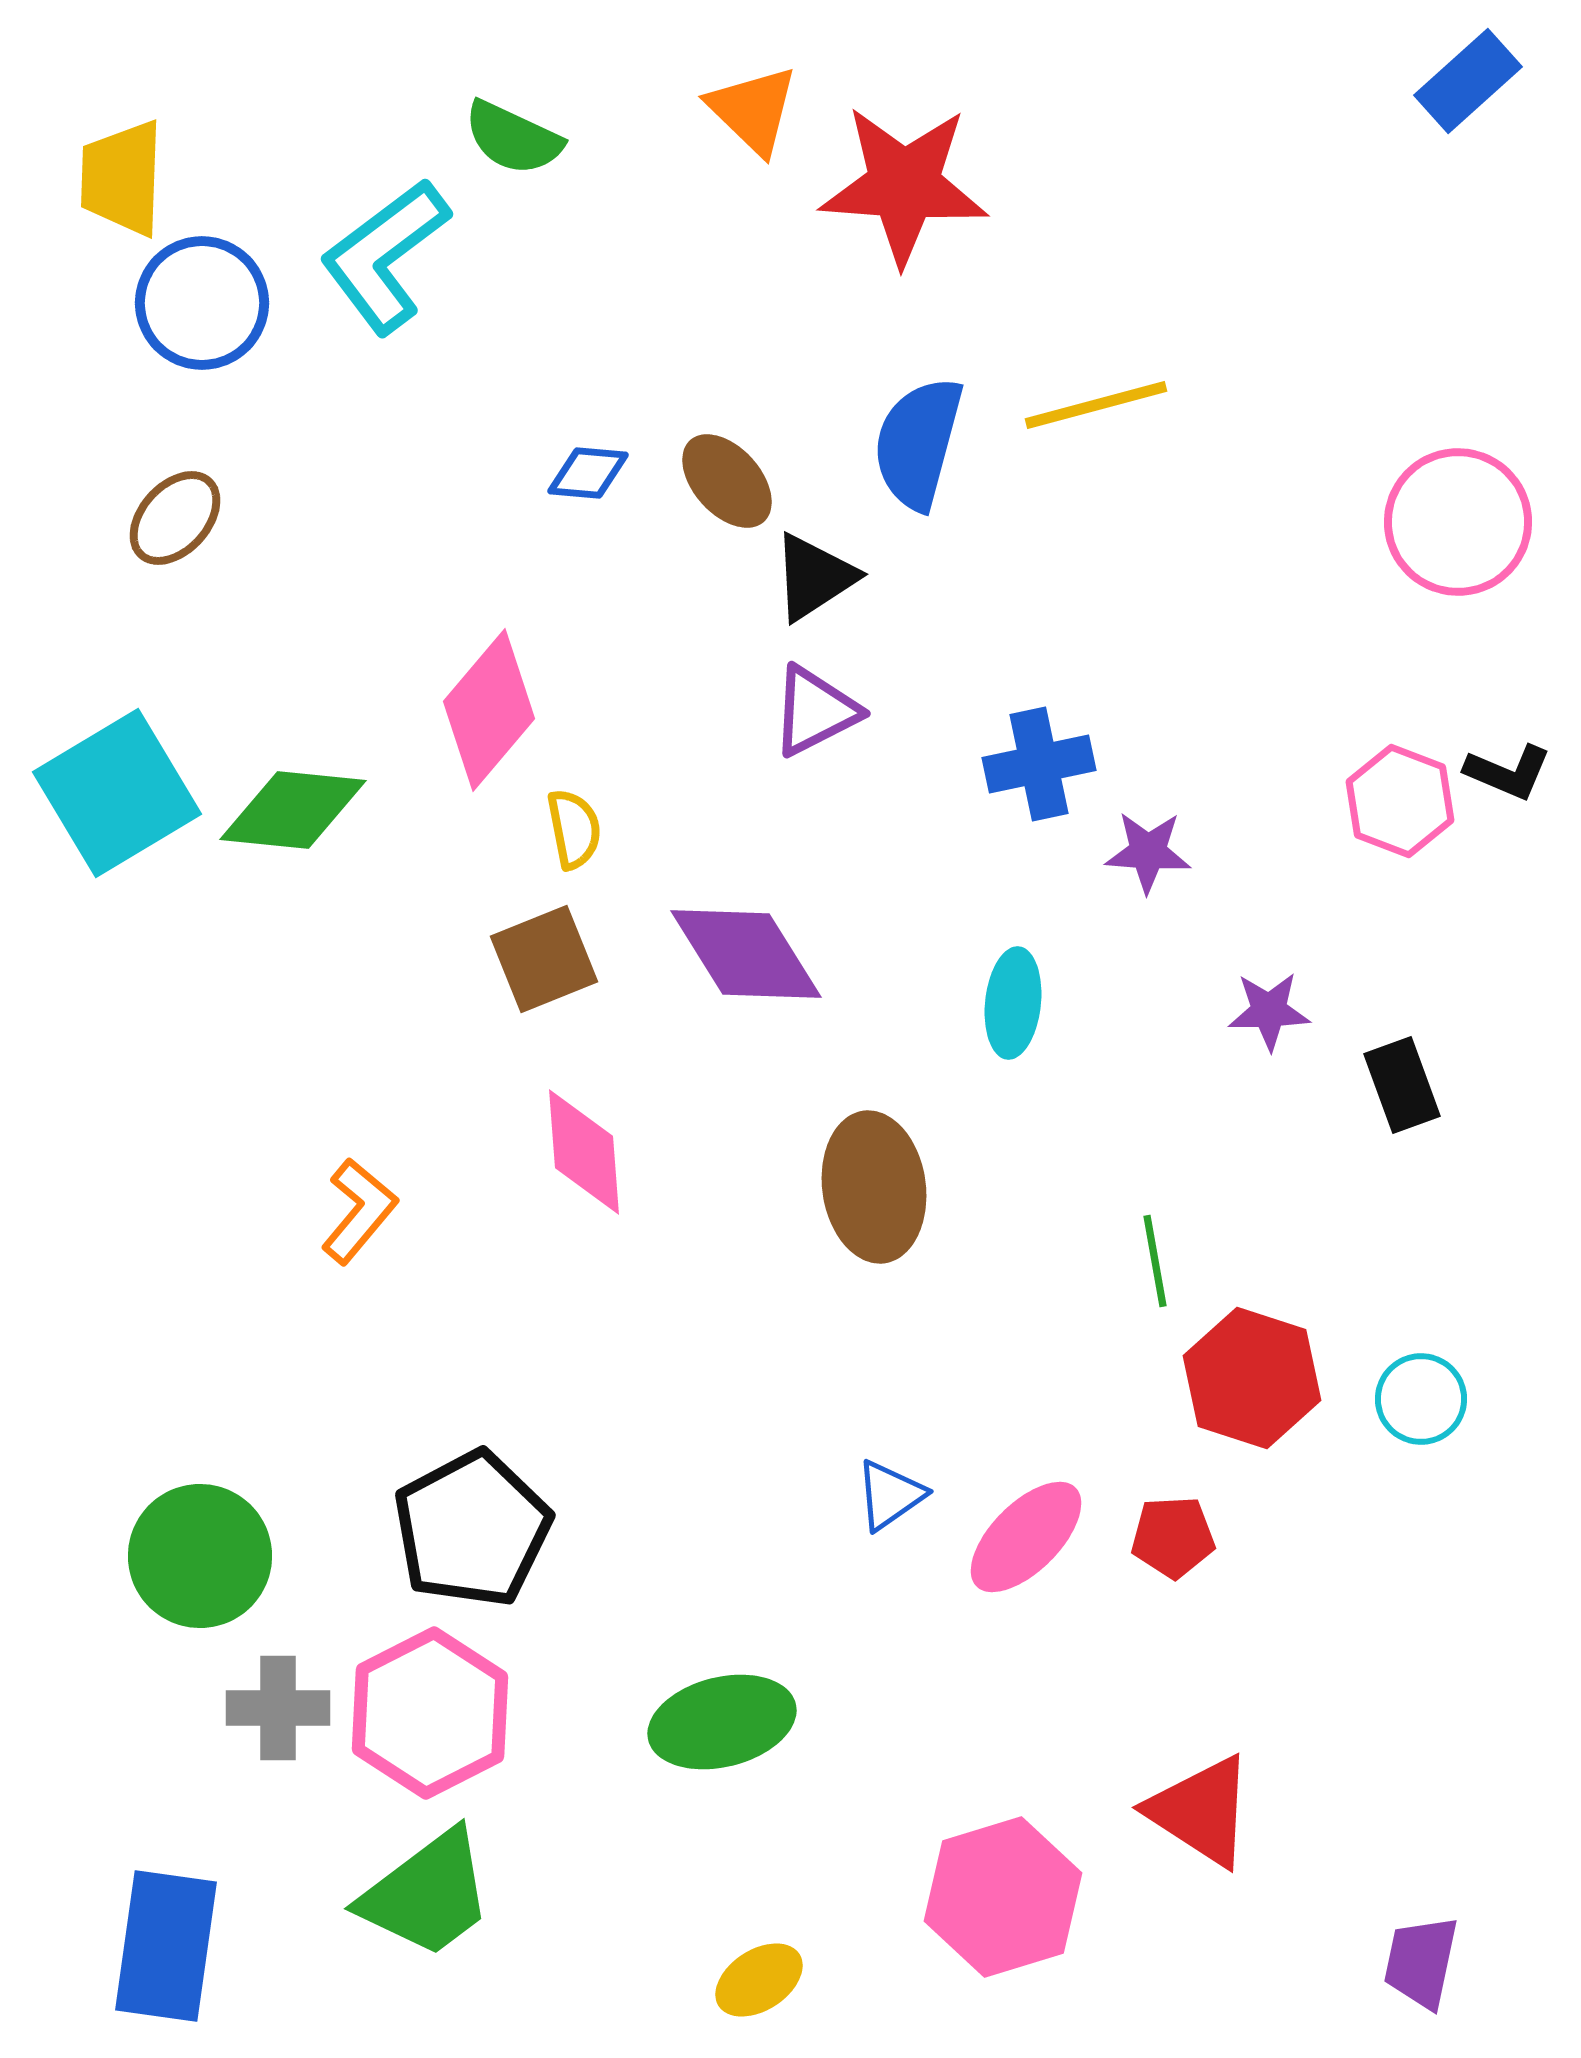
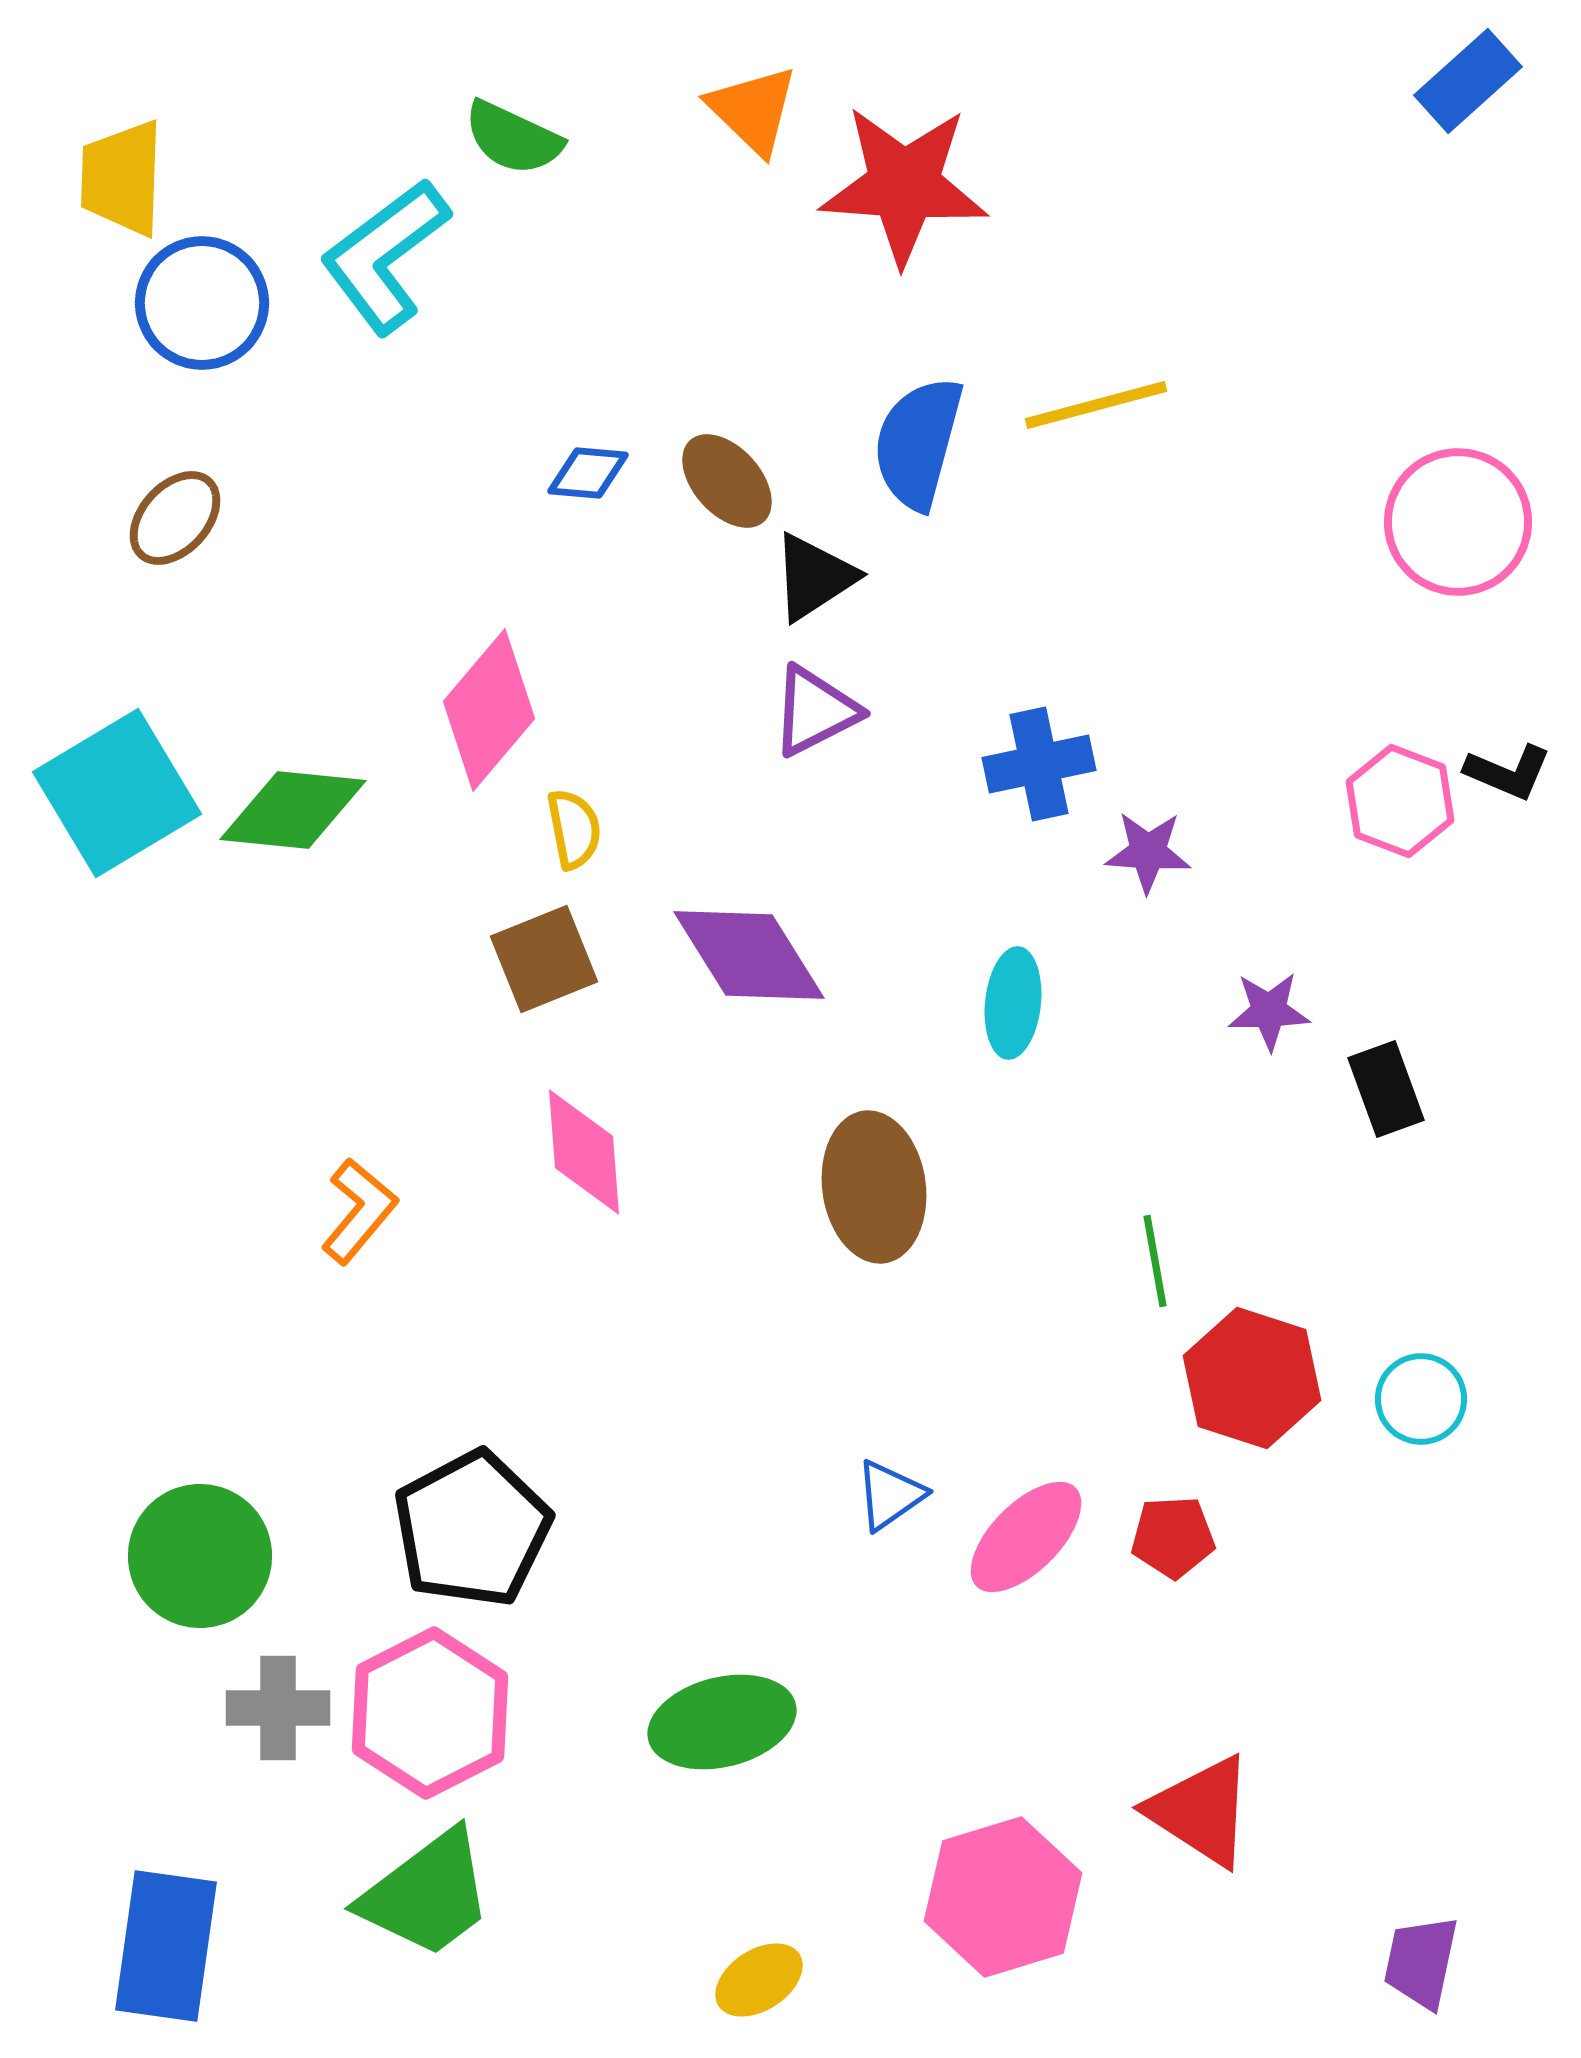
purple diamond at (746, 954): moved 3 px right, 1 px down
black rectangle at (1402, 1085): moved 16 px left, 4 px down
